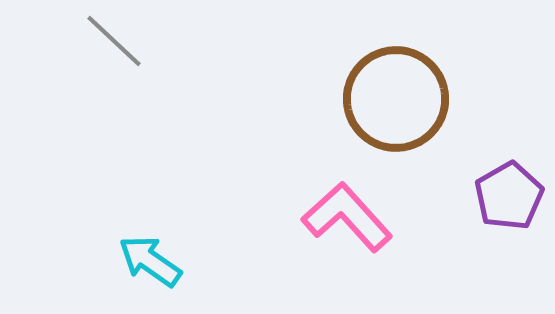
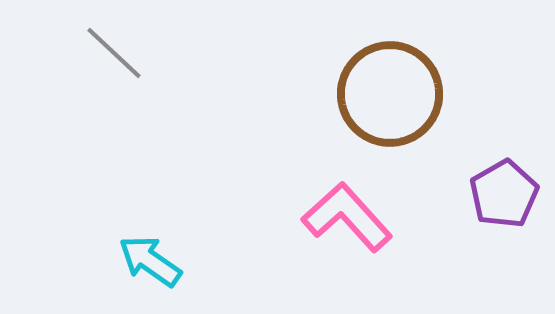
gray line: moved 12 px down
brown circle: moved 6 px left, 5 px up
purple pentagon: moved 5 px left, 2 px up
